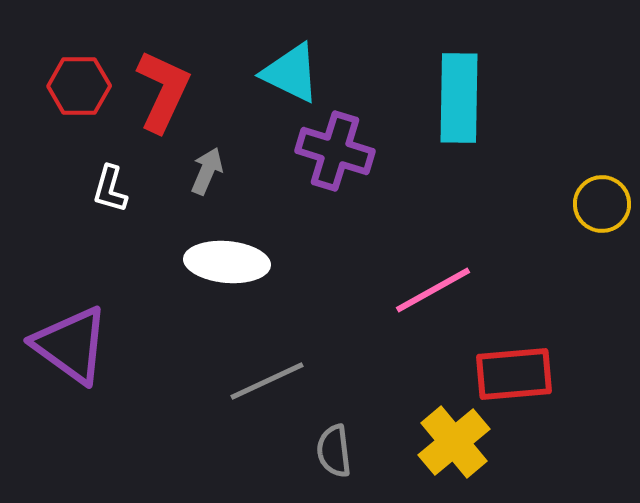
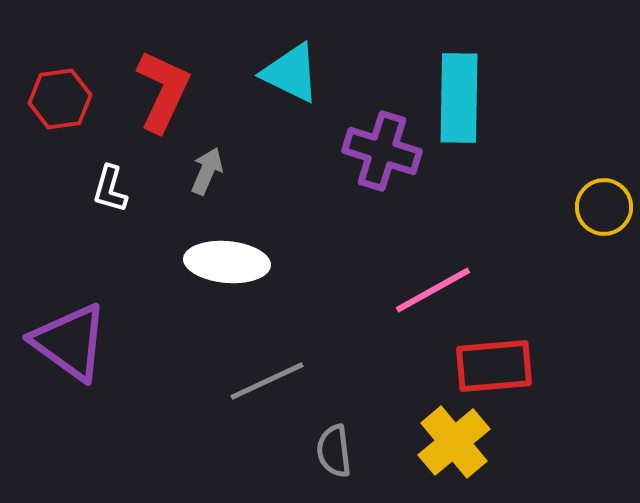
red hexagon: moved 19 px left, 13 px down; rotated 8 degrees counterclockwise
purple cross: moved 47 px right
yellow circle: moved 2 px right, 3 px down
purple triangle: moved 1 px left, 3 px up
red rectangle: moved 20 px left, 8 px up
